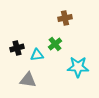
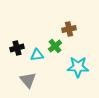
brown cross: moved 4 px right, 11 px down
green cross: moved 2 px down
gray triangle: rotated 42 degrees clockwise
